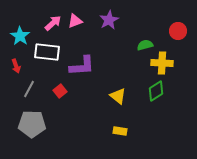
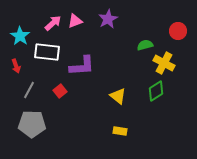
purple star: moved 1 px left, 1 px up
yellow cross: moved 2 px right; rotated 25 degrees clockwise
gray line: moved 1 px down
